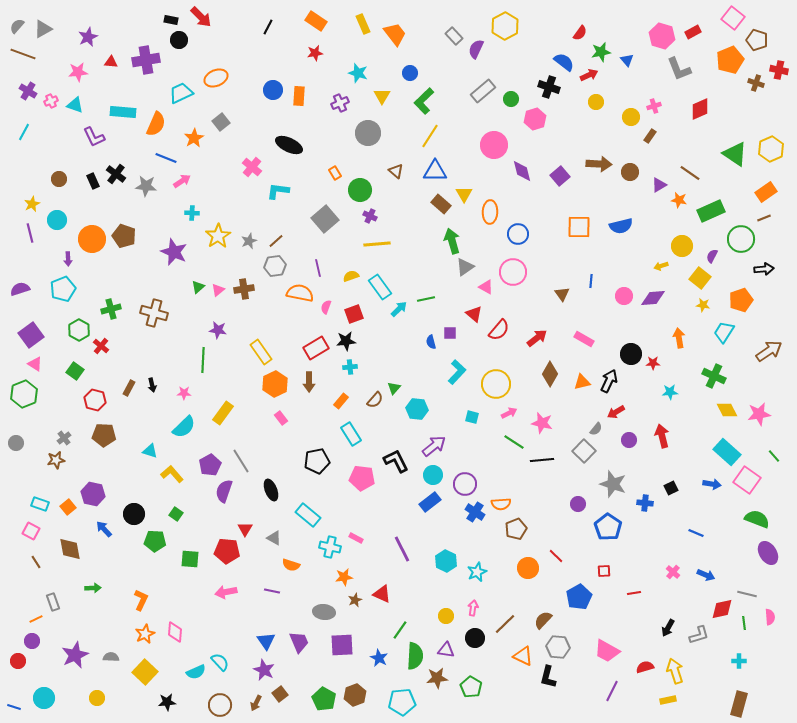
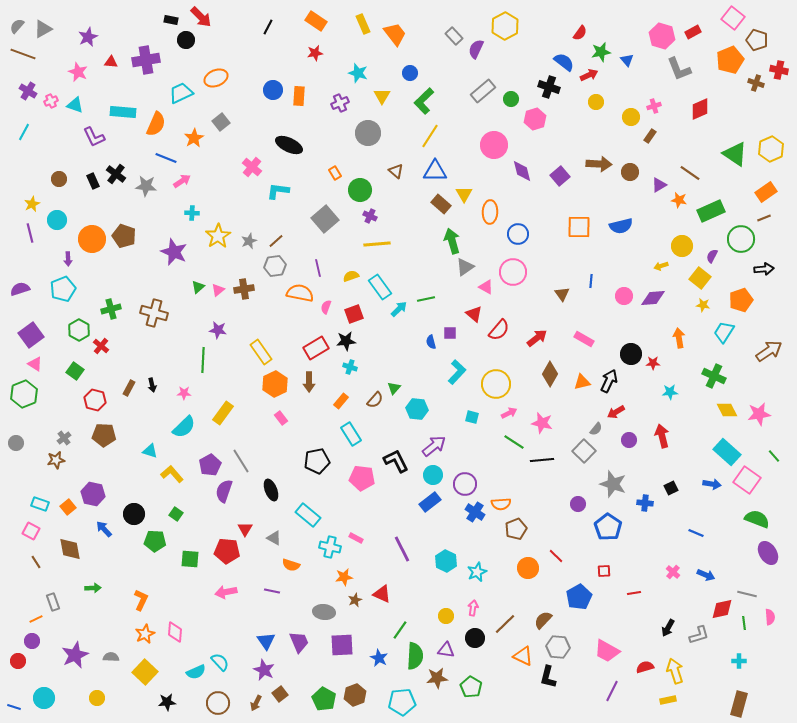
black circle at (179, 40): moved 7 px right
pink star at (78, 72): rotated 30 degrees clockwise
cyan cross at (350, 367): rotated 24 degrees clockwise
brown circle at (220, 705): moved 2 px left, 2 px up
